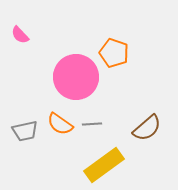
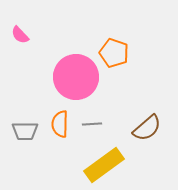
orange semicircle: rotated 56 degrees clockwise
gray trapezoid: rotated 12 degrees clockwise
